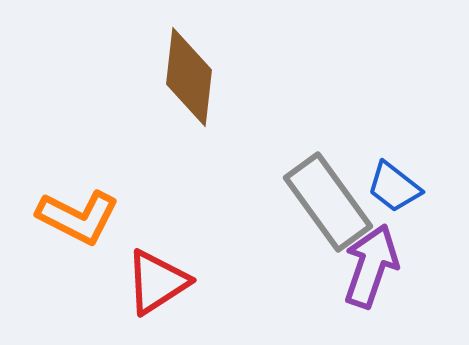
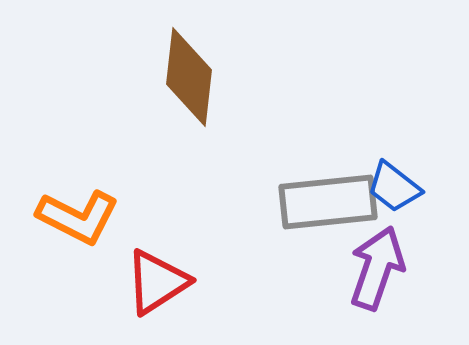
gray rectangle: rotated 60 degrees counterclockwise
purple arrow: moved 6 px right, 2 px down
